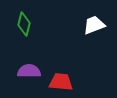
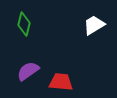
white trapezoid: rotated 10 degrees counterclockwise
purple semicircle: moved 1 px left; rotated 35 degrees counterclockwise
